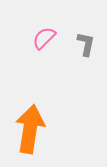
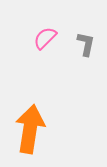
pink semicircle: moved 1 px right
